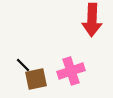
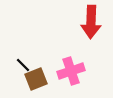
red arrow: moved 1 px left, 2 px down
brown square: rotated 10 degrees counterclockwise
